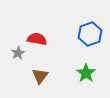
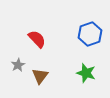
red semicircle: rotated 36 degrees clockwise
gray star: moved 12 px down
green star: rotated 18 degrees counterclockwise
